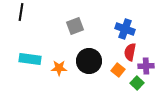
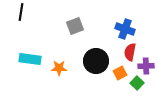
black circle: moved 7 px right
orange square: moved 2 px right, 3 px down; rotated 24 degrees clockwise
